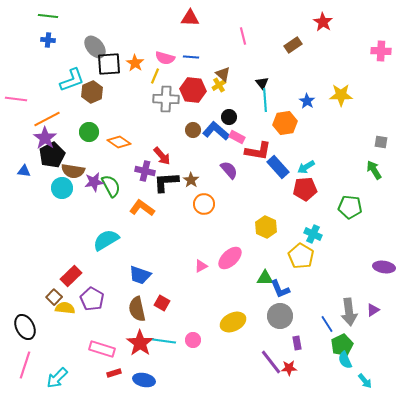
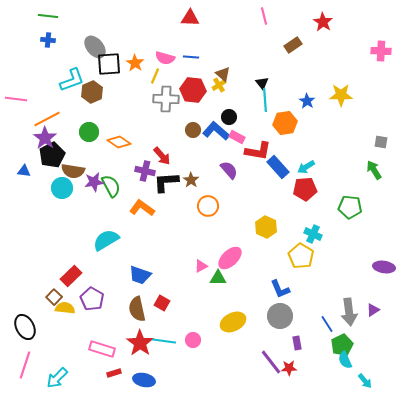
pink line at (243, 36): moved 21 px right, 20 px up
orange circle at (204, 204): moved 4 px right, 2 px down
green triangle at (265, 278): moved 47 px left
